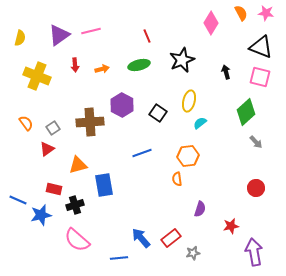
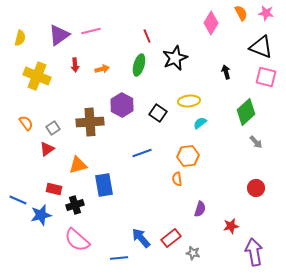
black star at (182, 60): moved 7 px left, 2 px up
green ellipse at (139, 65): rotated 60 degrees counterclockwise
pink square at (260, 77): moved 6 px right
yellow ellipse at (189, 101): rotated 70 degrees clockwise
gray star at (193, 253): rotated 24 degrees clockwise
